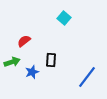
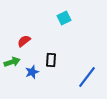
cyan square: rotated 24 degrees clockwise
